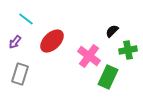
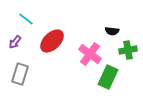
black semicircle: rotated 128 degrees counterclockwise
pink cross: moved 1 px right, 2 px up
